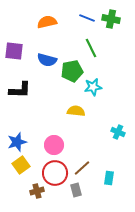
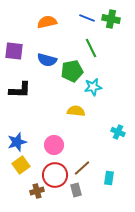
red circle: moved 2 px down
